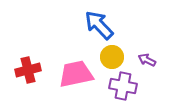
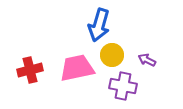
blue arrow: rotated 120 degrees counterclockwise
yellow circle: moved 2 px up
red cross: moved 2 px right
pink trapezoid: moved 1 px right, 6 px up
